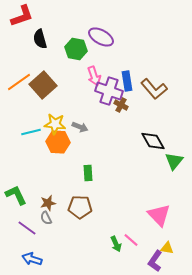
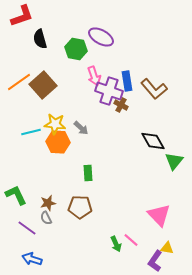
gray arrow: moved 1 px right, 1 px down; rotated 21 degrees clockwise
